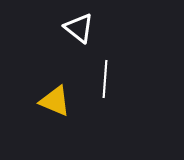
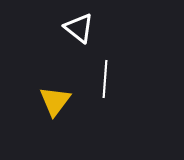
yellow triangle: rotated 44 degrees clockwise
